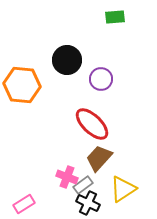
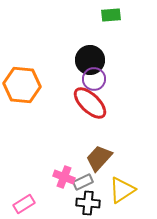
green rectangle: moved 4 px left, 2 px up
black circle: moved 23 px right
purple circle: moved 7 px left
red ellipse: moved 2 px left, 21 px up
pink cross: moved 3 px left
gray rectangle: moved 3 px up; rotated 12 degrees clockwise
yellow triangle: moved 1 px left, 1 px down
black cross: rotated 20 degrees counterclockwise
